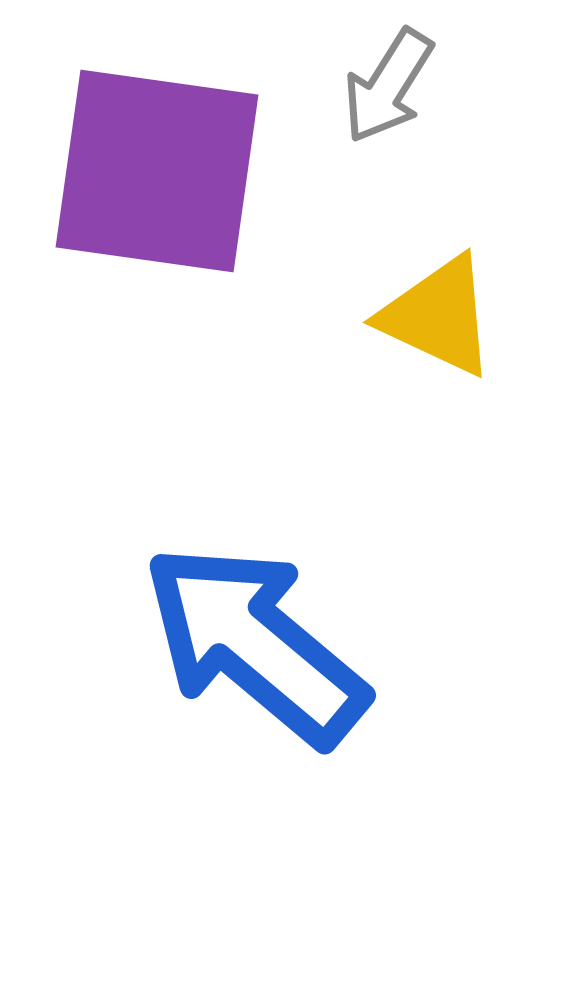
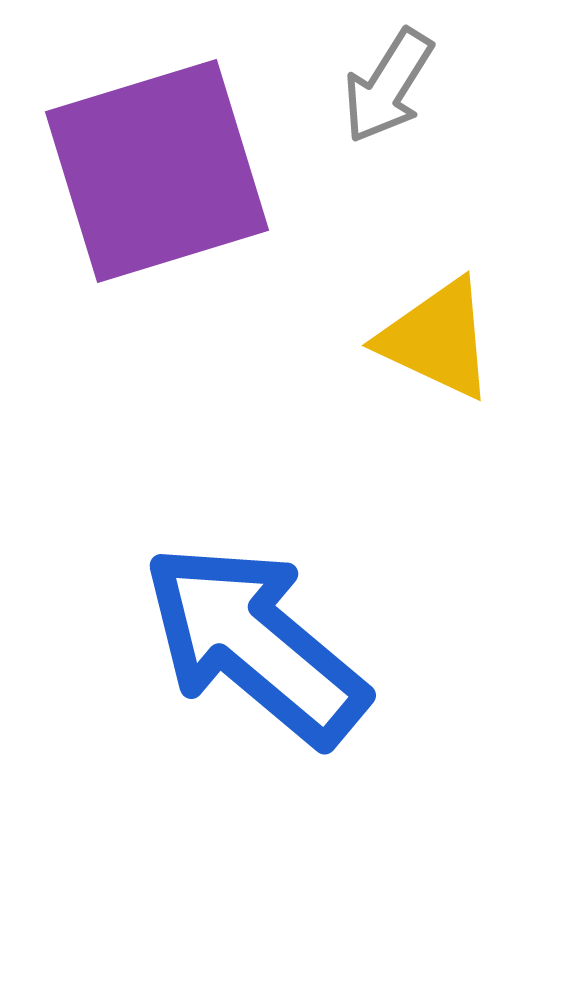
purple square: rotated 25 degrees counterclockwise
yellow triangle: moved 1 px left, 23 px down
